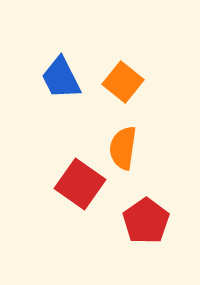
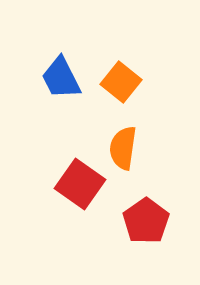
orange square: moved 2 px left
